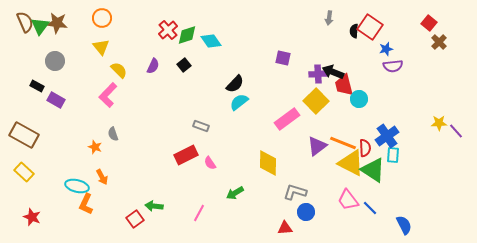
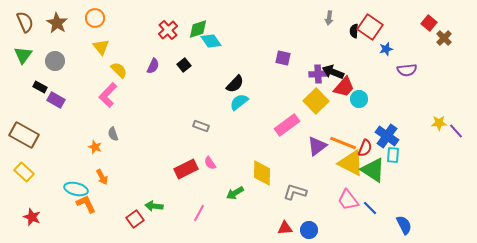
orange circle at (102, 18): moved 7 px left
brown star at (57, 23): rotated 25 degrees clockwise
green triangle at (40, 26): moved 17 px left, 29 px down
green diamond at (187, 35): moved 11 px right, 6 px up
brown cross at (439, 42): moved 5 px right, 4 px up
purple semicircle at (393, 66): moved 14 px right, 4 px down
red trapezoid at (344, 85): moved 2 px down; rotated 125 degrees counterclockwise
black rectangle at (37, 86): moved 3 px right, 1 px down
pink rectangle at (287, 119): moved 6 px down
blue cross at (387, 136): rotated 20 degrees counterclockwise
red semicircle at (365, 148): rotated 24 degrees clockwise
red rectangle at (186, 155): moved 14 px down
yellow diamond at (268, 163): moved 6 px left, 10 px down
cyan ellipse at (77, 186): moved 1 px left, 3 px down
orange L-shape at (86, 204): rotated 130 degrees clockwise
blue circle at (306, 212): moved 3 px right, 18 px down
